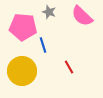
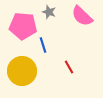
pink pentagon: moved 1 px up
